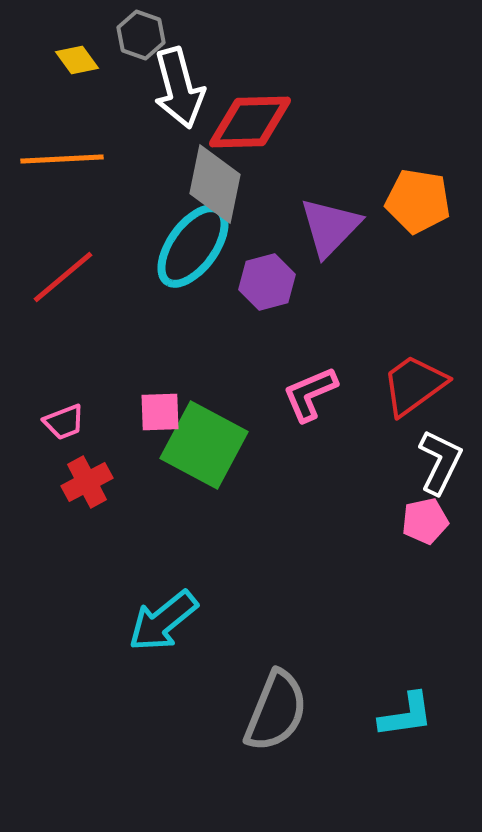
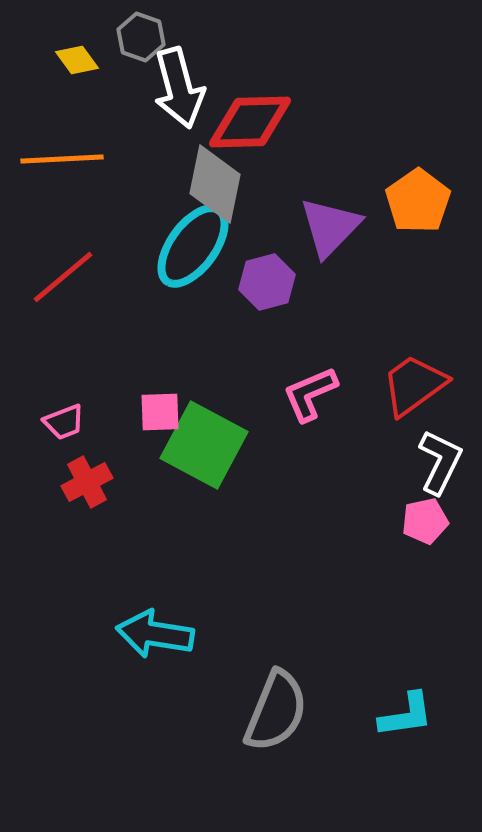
gray hexagon: moved 2 px down
orange pentagon: rotated 28 degrees clockwise
cyan arrow: moved 8 px left, 13 px down; rotated 48 degrees clockwise
